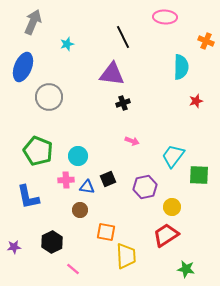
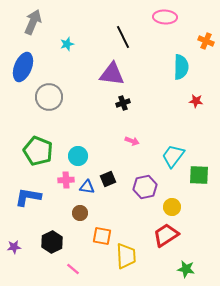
red star: rotated 24 degrees clockwise
blue L-shape: rotated 112 degrees clockwise
brown circle: moved 3 px down
orange square: moved 4 px left, 4 px down
